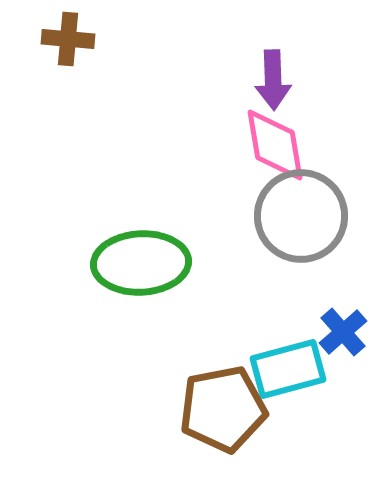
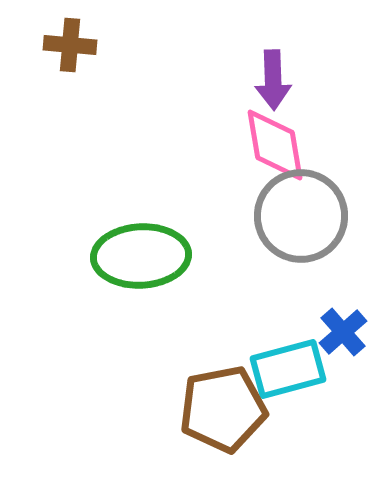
brown cross: moved 2 px right, 6 px down
green ellipse: moved 7 px up
